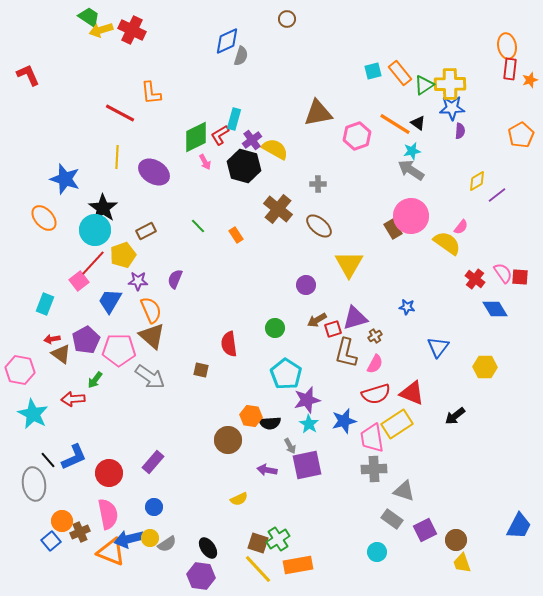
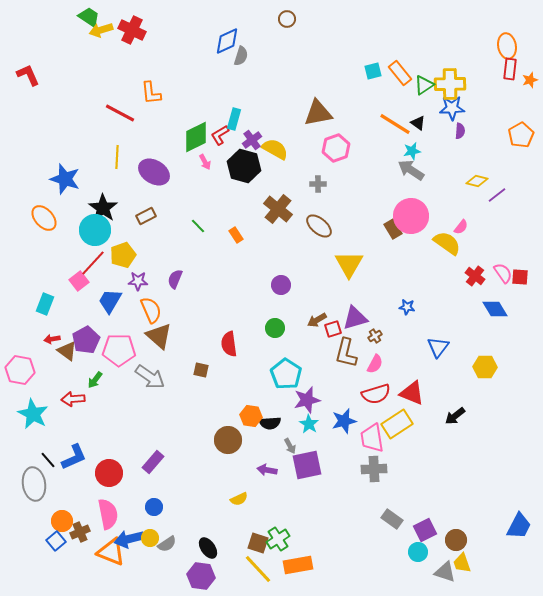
pink hexagon at (357, 136): moved 21 px left, 12 px down
yellow diamond at (477, 181): rotated 45 degrees clockwise
brown rectangle at (146, 231): moved 15 px up
red cross at (475, 279): moved 3 px up
purple circle at (306, 285): moved 25 px left
brown triangle at (152, 336): moved 7 px right
brown triangle at (61, 354): moved 6 px right, 3 px up
gray triangle at (404, 491): moved 41 px right, 81 px down
blue square at (51, 541): moved 5 px right
cyan circle at (377, 552): moved 41 px right
